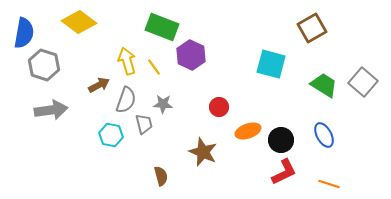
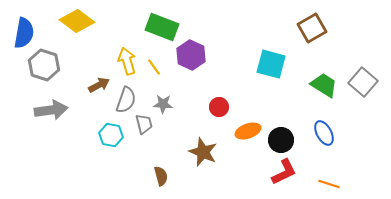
yellow diamond: moved 2 px left, 1 px up
blue ellipse: moved 2 px up
